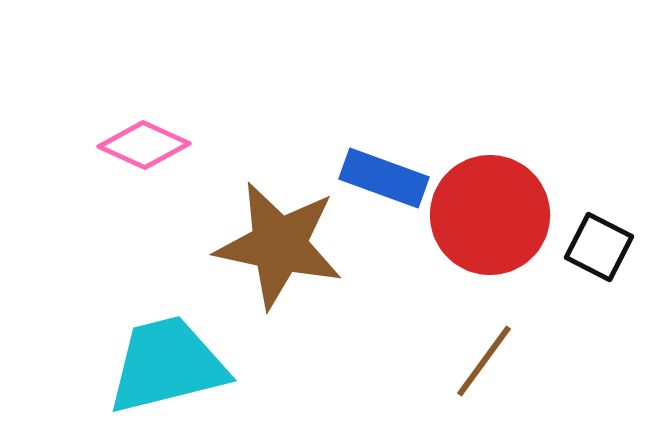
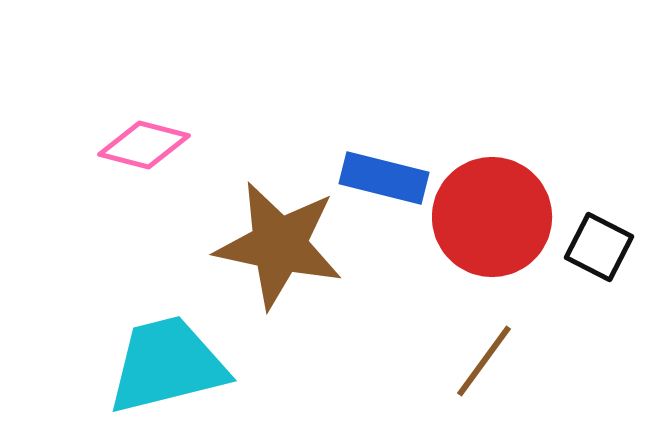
pink diamond: rotated 10 degrees counterclockwise
blue rectangle: rotated 6 degrees counterclockwise
red circle: moved 2 px right, 2 px down
